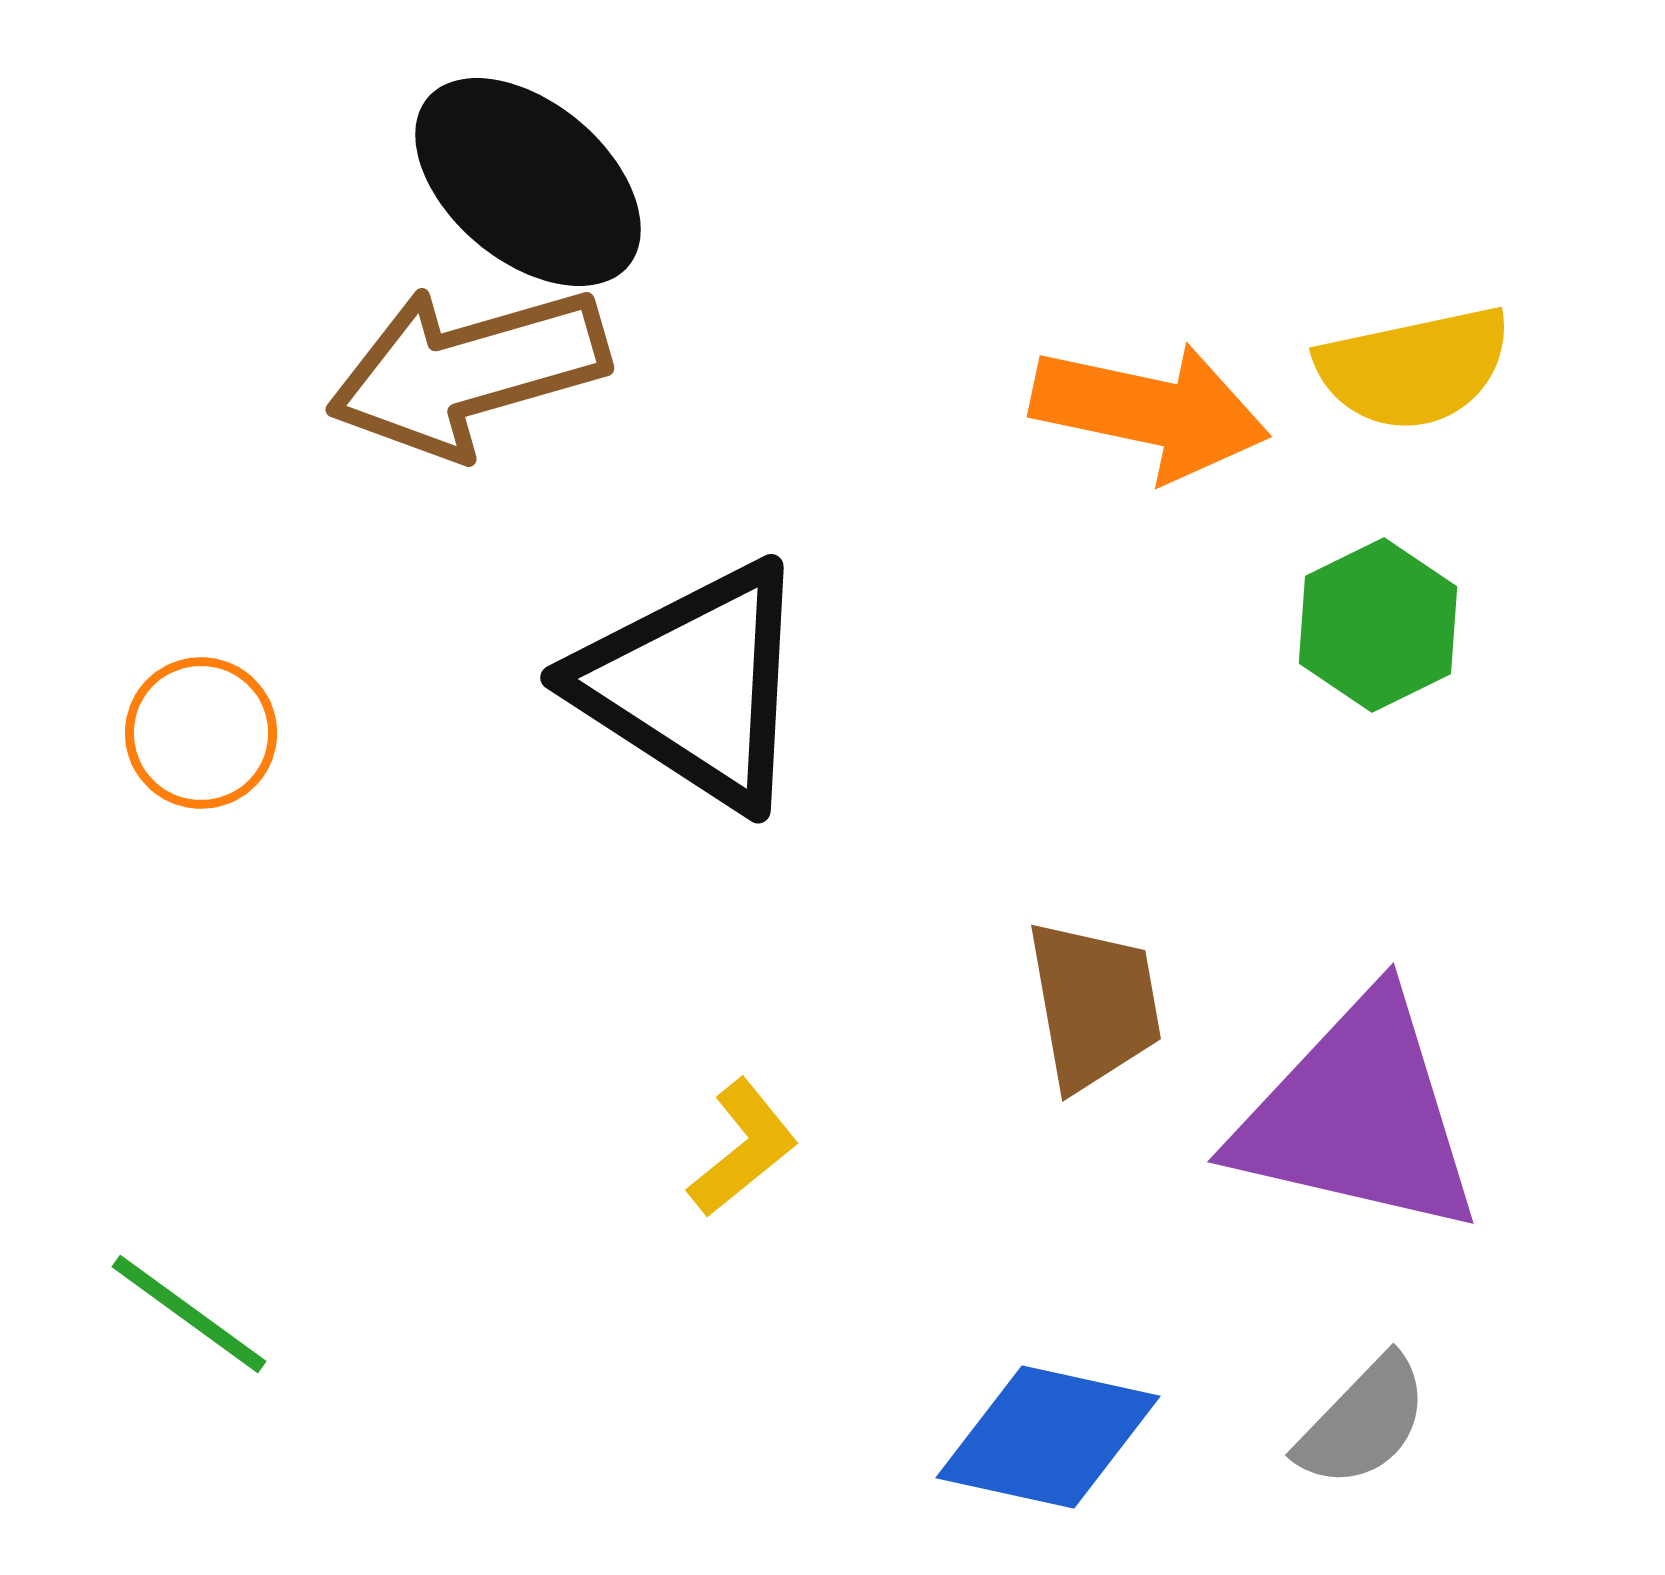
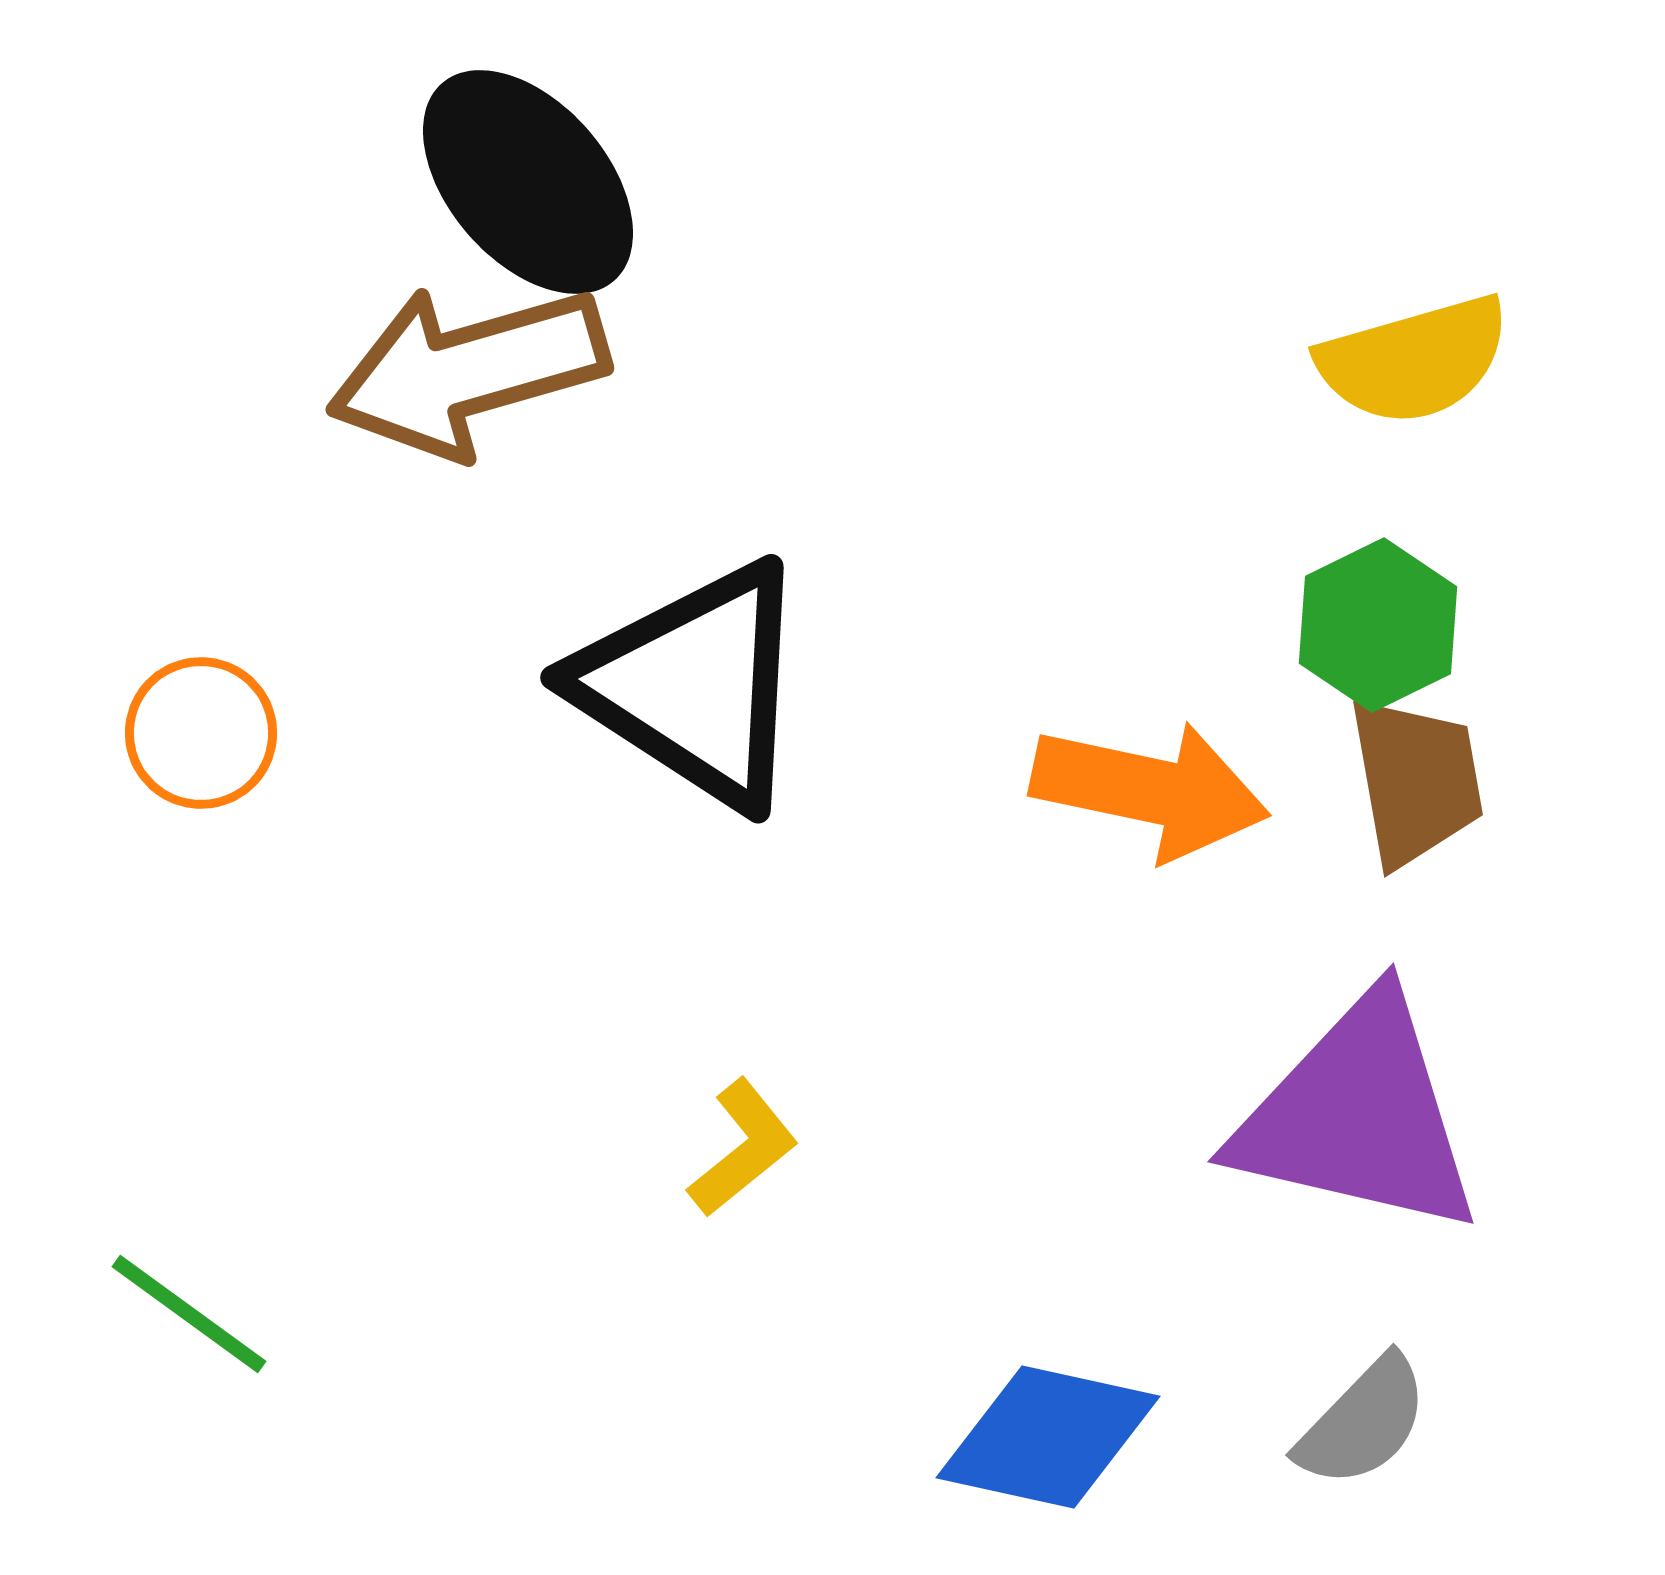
black ellipse: rotated 9 degrees clockwise
yellow semicircle: moved 8 px up; rotated 4 degrees counterclockwise
orange arrow: moved 379 px down
brown trapezoid: moved 322 px right, 224 px up
